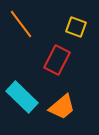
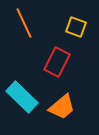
orange line: moved 3 px right, 1 px up; rotated 12 degrees clockwise
red rectangle: moved 2 px down
